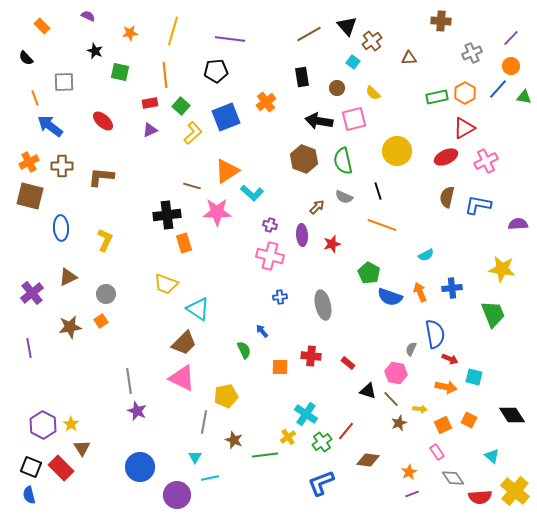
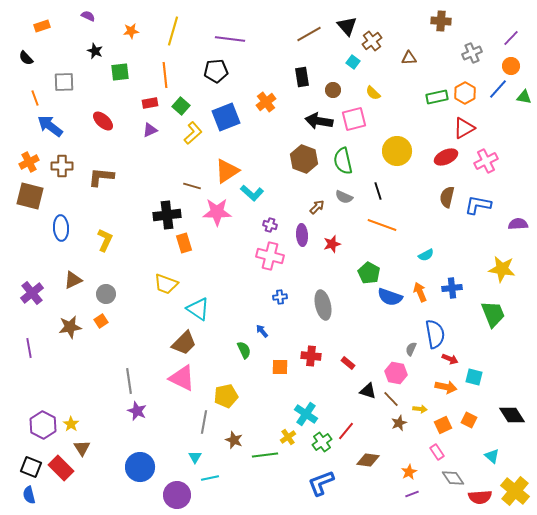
orange rectangle at (42, 26): rotated 63 degrees counterclockwise
orange star at (130, 33): moved 1 px right, 2 px up
green square at (120, 72): rotated 18 degrees counterclockwise
brown circle at (337, 88): moved 4 px left, 2 px down
brown triangle at (68, 277): moved 5 px right, 3 px down
